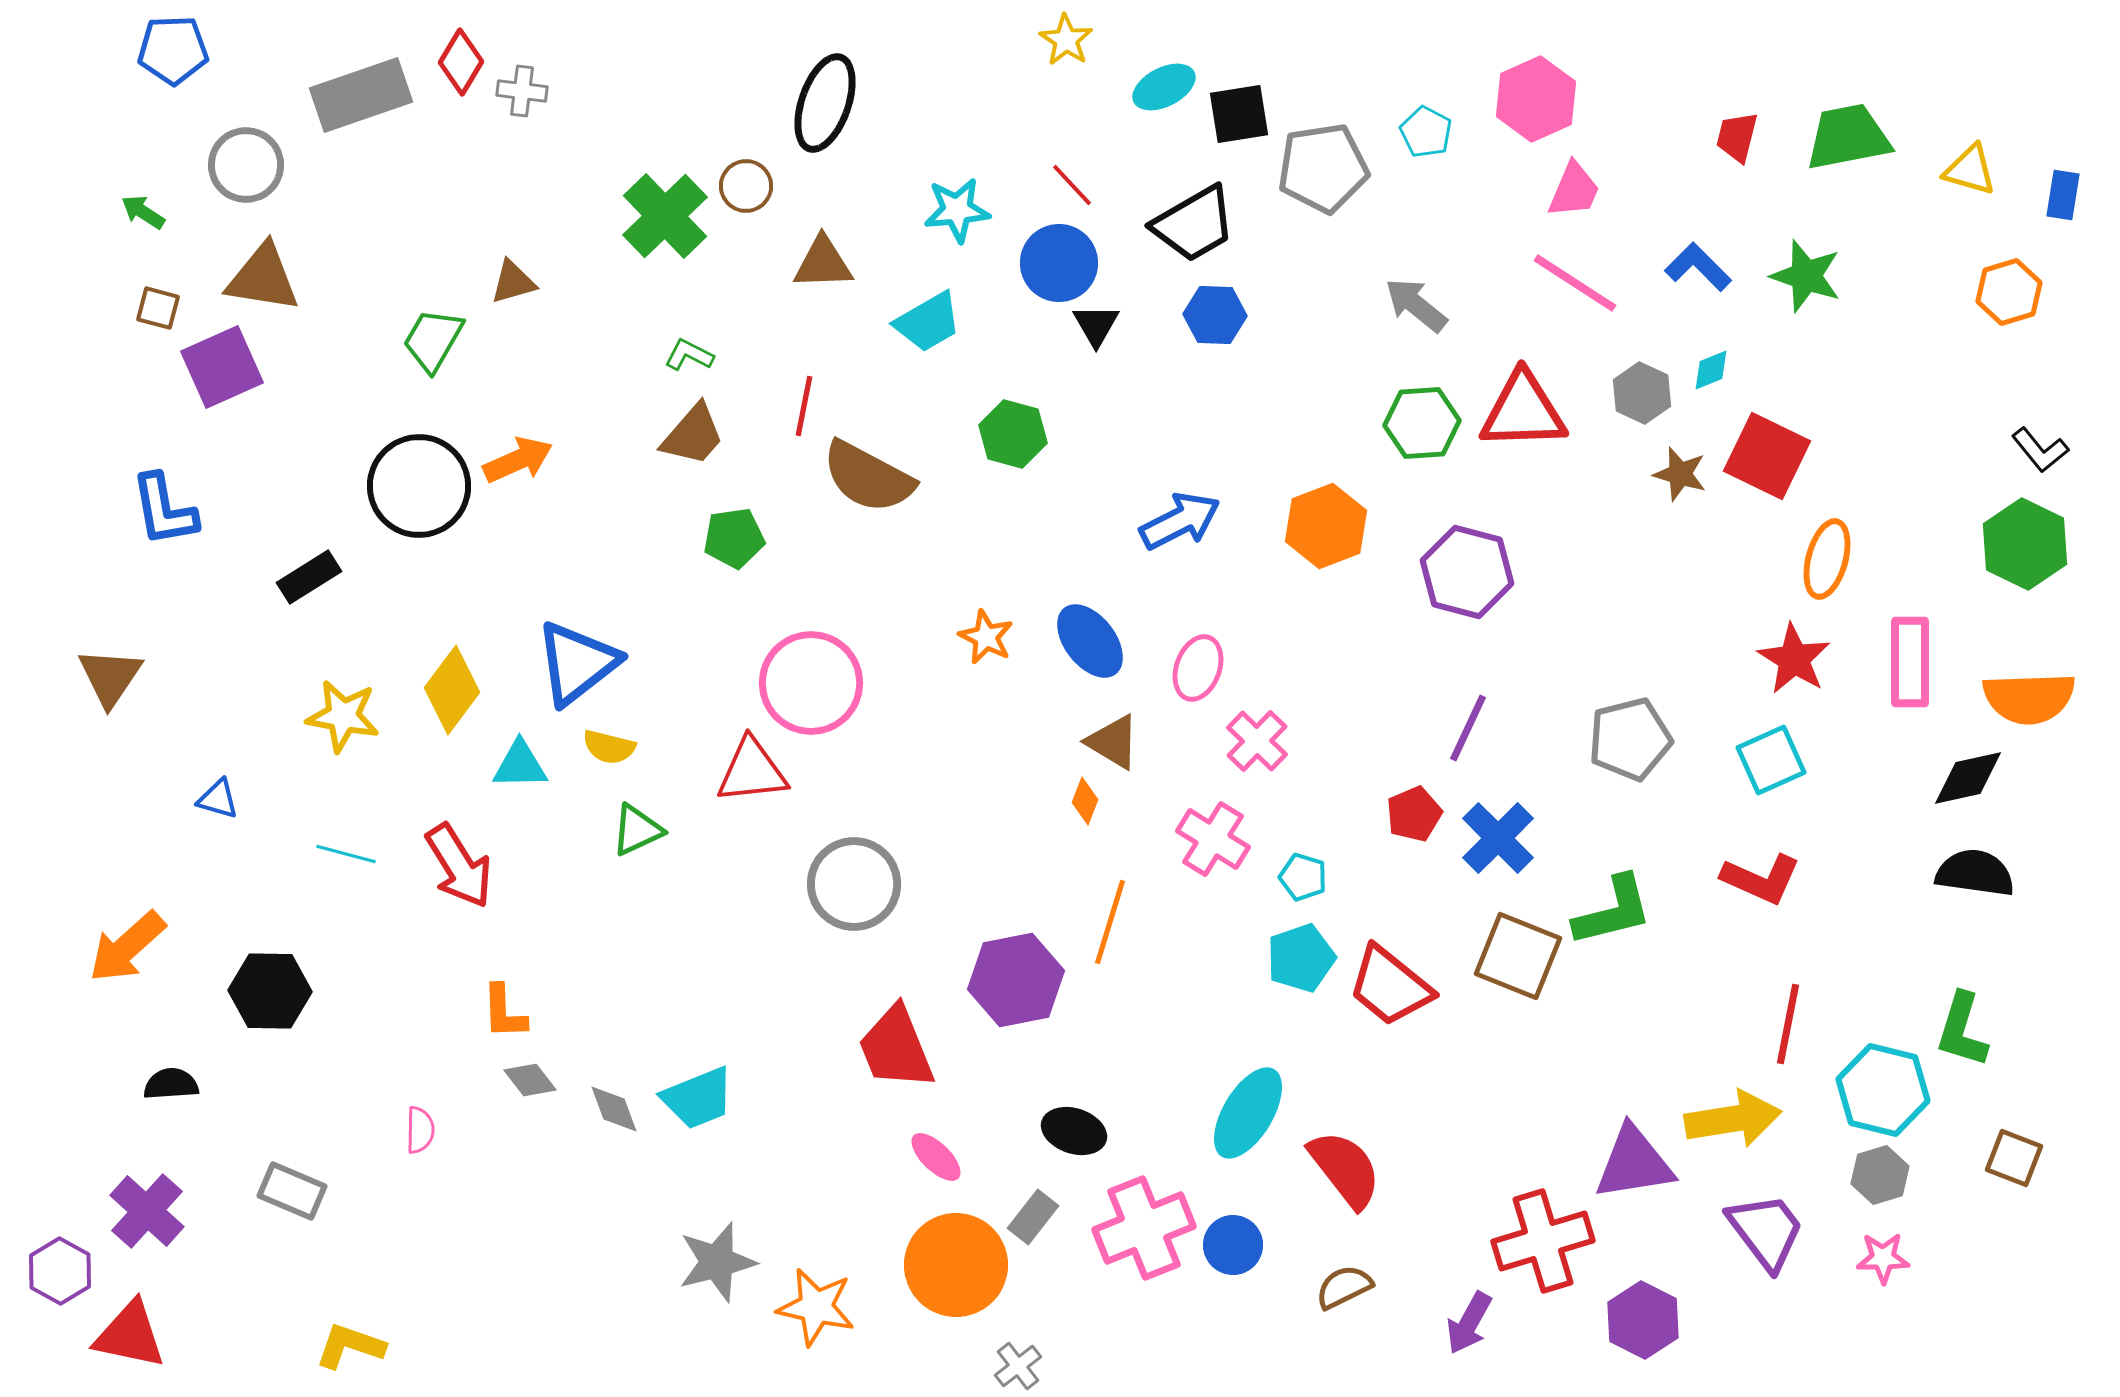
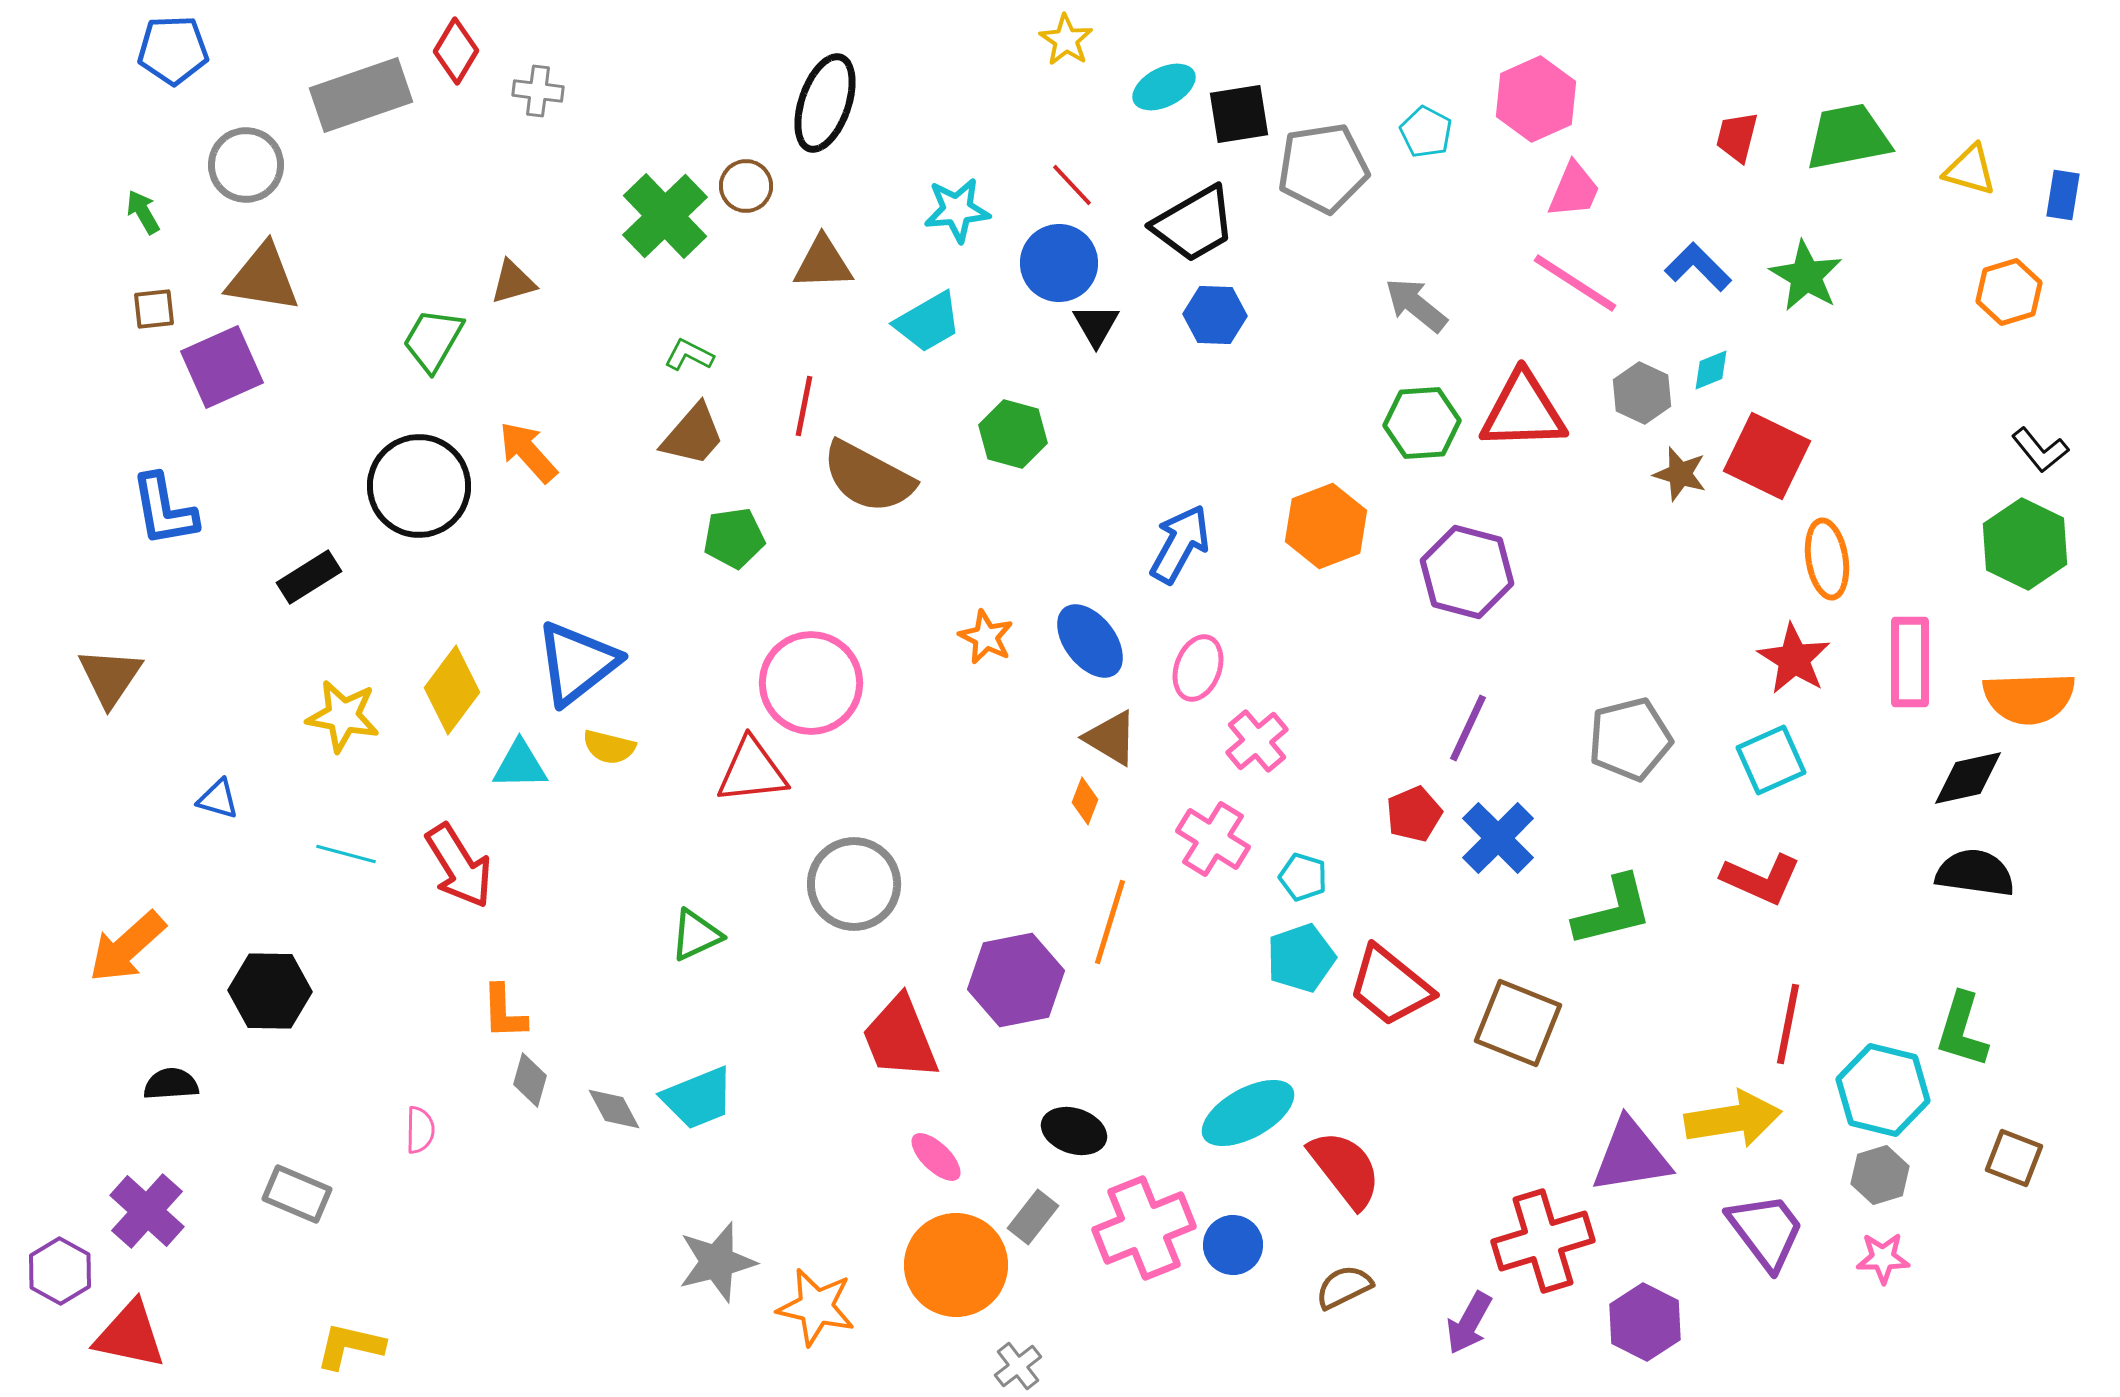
red diamond at (461, 62): moved 5 px left, 11 px up
gray cross at (522, 91): moved 16 px right
green arrow at (143, 212): rotated 27 degrees clockwise
green star at (1806, 276): rotated 12 degrees clockwise
brown square at (158, 308): moved 4 px left, 1 px down; rotated 21 degrees counterclockwise
orange arrow at (518, 460): moved 10 px right, 8 px up; rotated 108 degrees counterclockwise
blue arrow at (1180, 521): moved 23 px down; rotated 34 degrees counterclockwise
orange ellipse at (1827, 559): rotated 24 degrees counterclockwise
pink cross at (1257, 741): rotated 6 degrees clockwise
brown triangle at (1113, 742): moved 2 px left, 4 px up
green triangle at (637, 830): moved 59 px right, 105 px down
brown square at (1518, 956): moved 67 px down
red trapezoid at (896, 1048): moved 4 px right, 10 px up
gray diamond at (530, 1080): rotated 54 degrees clockwise
gray diamond at (614, 1109): rotated 8 degrees counterclockwise
cyan ellipse at (1248, 1113): rotated 30 degrees clockwise
purple triangle at (1634, 1163): moved 3 px left, 7 px up
gray rectangle at (292, 1191): moved 5 px right, 3 px down
purple hexagon at (1643, 1320): moved 2 px right, 2 px down
yellow L-shape at (350, 1346): rotated 6 degrees counterclockwise
